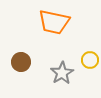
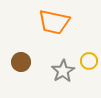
yellow circle: moved 1 px left, 1 px down
gray star: moved 1 px right, 2 px up
